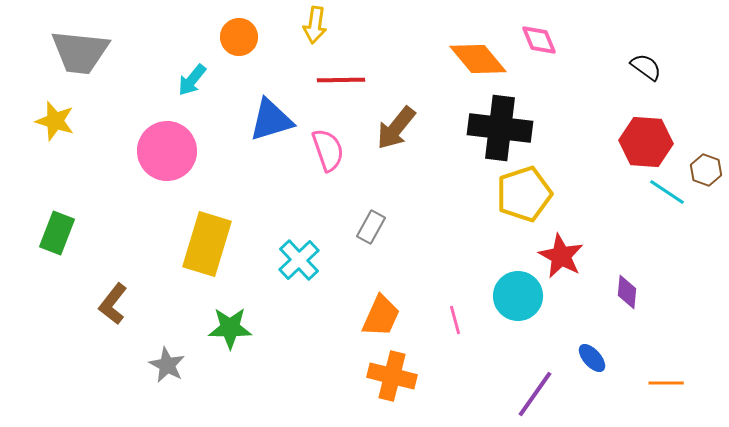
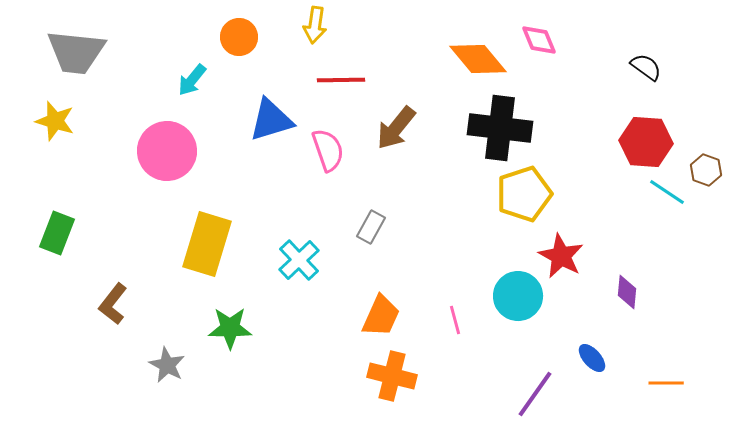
gray trapezoid: moved 4 px left
